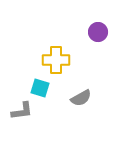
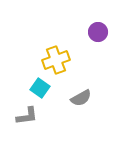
yellow cross: rotated 20 degrees counterclockwise
cyan square: rotated 18 degrees clockwise
gray L-shape: moved 5 px right, 5 px down
